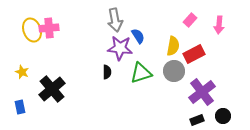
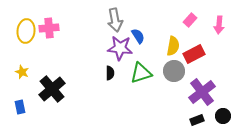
yellow ellipse: moved 6 px left, 1 px down; rotated 25 degrees clockwise
black semicircle: moved 3 px right, 1 px down
